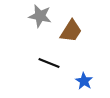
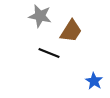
black line: moved 10 px up
blue star: moved 10 px right
